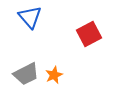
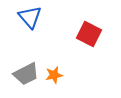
red square: rotated 35 degrees counterclockwise
orange star: rotated 12 degrees clockwise
